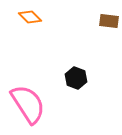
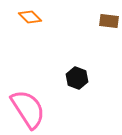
black hexagon: moved 1 px right
pink semicircle: moved 5 px down
